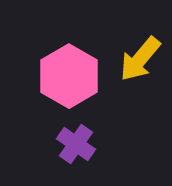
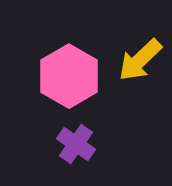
yellow arrow: moved 1 px down; rotated 6 degrees clockwise
